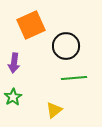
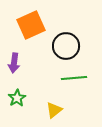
green star: moved 4 px right, 1 px down
